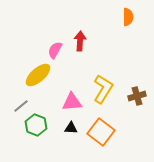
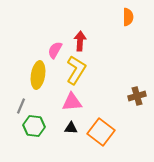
yellow ellipse: rotated 40 degrees counterclockwise
yellow L-shape: moved 27 px left, 19 px up
gray line: rotated 28 degrees counterclockwise
green hexagon: moved 2 px left, 1 px down; rotated 15 degrees counterclockwise
